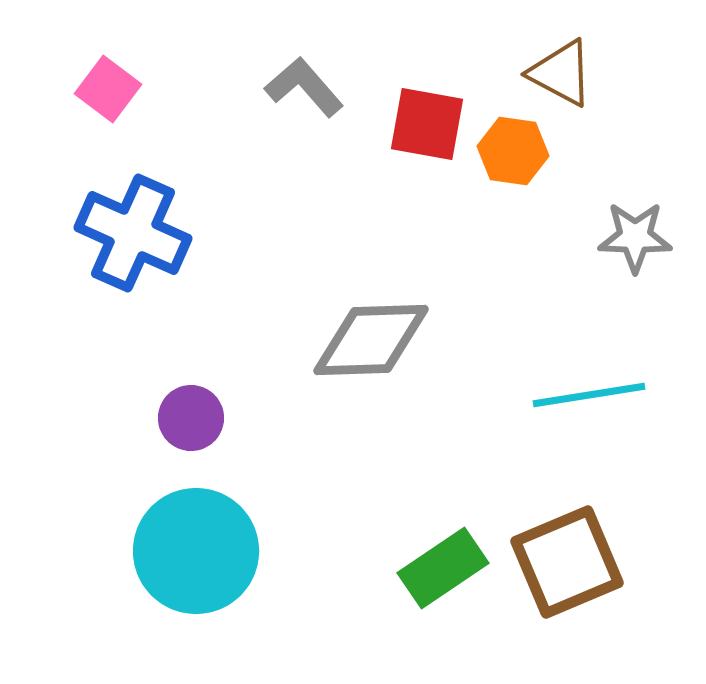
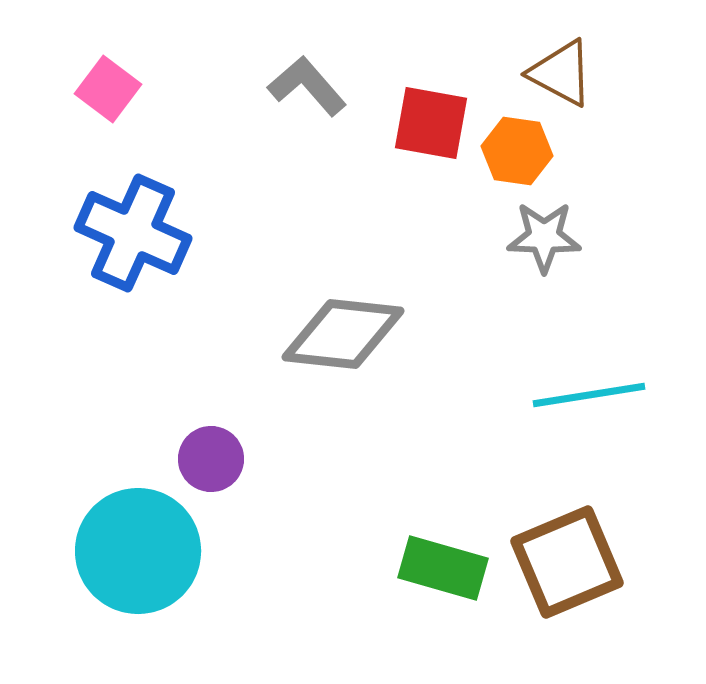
gray L-shape: moved 3 px right, 1 px up
red square: moved 4 px right, 1 px up
orange hexagon: moved 4 px right
gray star: moved 91 px left
gray diamond: moved 28 px left, 6 px up; rotated 8 degrees clockwise
purple circle: moved 20 px right, 41 px down
cyan circle: moved 58 px left
green rectangle: rotated 50 degrees clockwise
